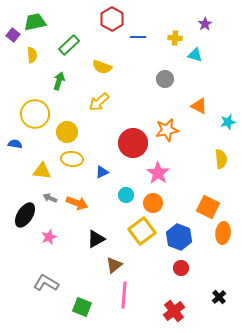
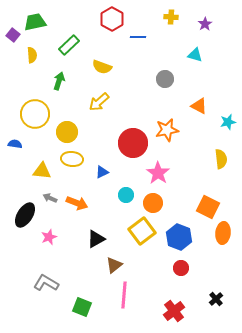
yellow cross at (175, 38): moved 4 px left, 21 px up
black cross at (219, 297): moved 3 px left, 2 px down
